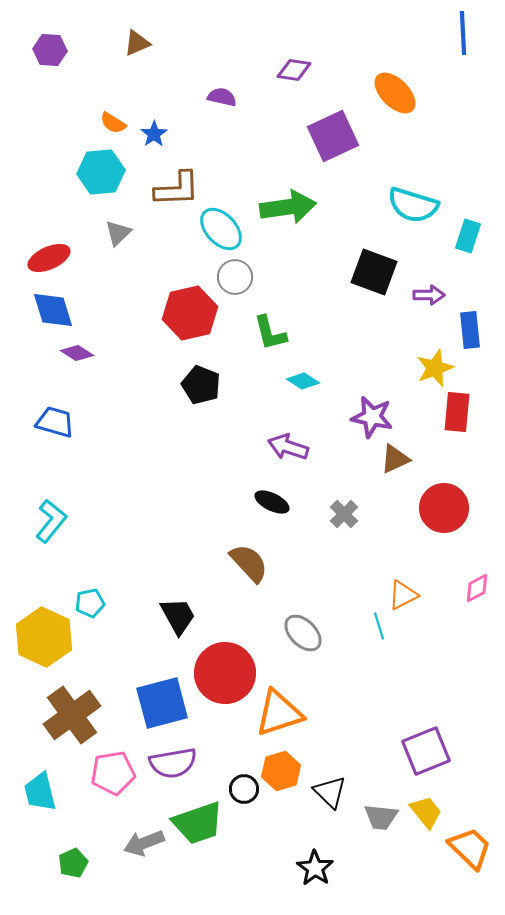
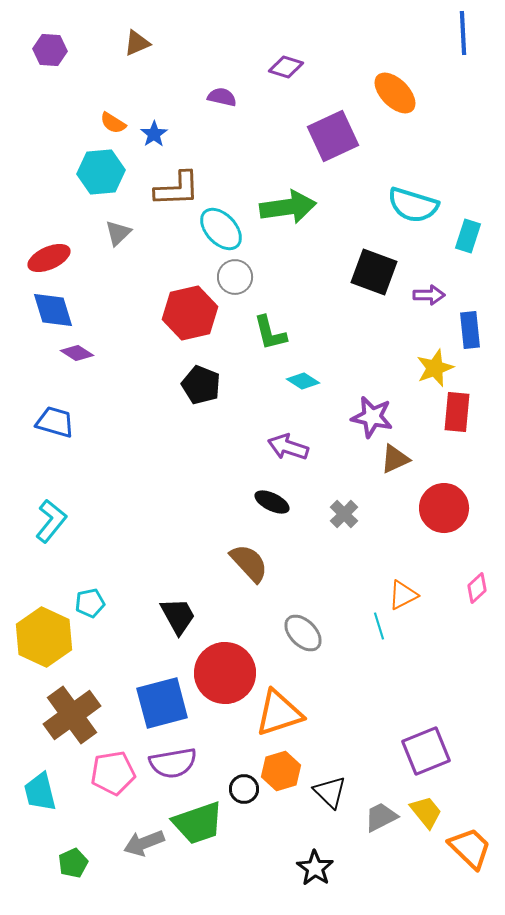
purple diamond at (294, 70): moved 8 px left, 3 px up; rotated 8 degrees clockwise
pink diamond at (477, 588): rotated 16 degrees counterclockwise
gray trapezoid at (381, 817): rotated 147 degrees clockwise
